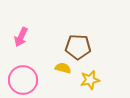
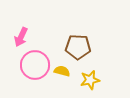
yellow semicircle: moved 1 px left, 3 px down
pink circle: moved 12 px right, 15 px up
